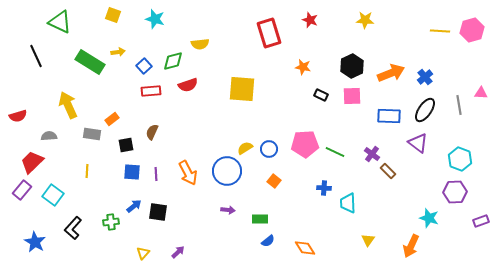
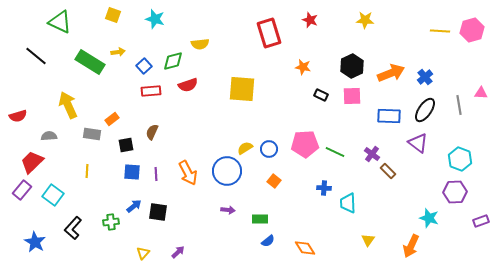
black line at (36, 56): rotated 25 degrees counterclockwise
